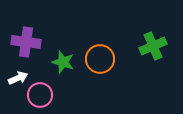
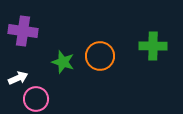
purple cross: moved 3 px left, 11 px up
green cross: rotated 24 degrees clockwise
orange circle: moved 3 px up
pink circle: moved 4 px left, 4 px down
